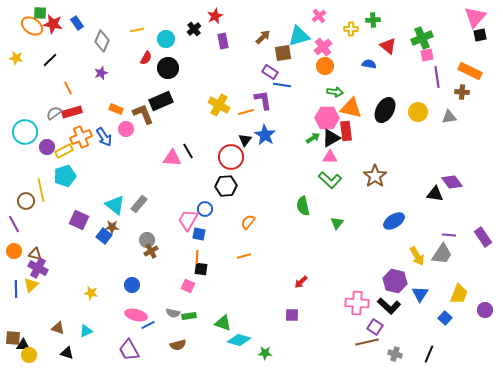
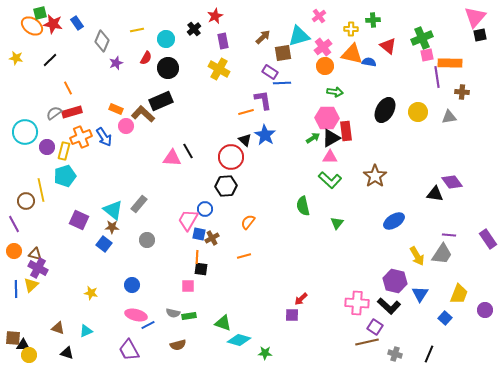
green square at (40, 13): rotated 16 degrees counterclockwise
blue semicircle at (369, 64): moved 2 px up
orange rectangle at (470, 71): moved 20 px left, 8 px up; rotated 25 degrees counterclockwise
purple star at (101, 73): moved 15 px right, 10 px up
blue line at (282, 85): moved 2 px up; rotated 12 degrees counterclockwise
yellow cross at (219, 105): moved 36 px up
orange triangle at (351, 108): moved 1 px right, 54 px up
brown L-shape at (143, 114): rotated 25 degrees counterclockwise
pink circle at (126, 129): moved 3 px up
black triangle at (245, 140): rotated 24 degrees counterclockwise
yellow rectangle at (64, 151): rotated 48 degrees counterclockwise
cyan triangle at (115, 205): moved 2 px left, 5 px down
blue square at (104, 236): moved 8 px down
purple rectangle at (483, 237): moved 5 px right, 2 px down
brown cross at (151, 251): moved 61 px right, 13 px up
red arrow at (301, 282): moved 17 px down
pink square at (188, 286): rotated 24 degrees counterclockwise
